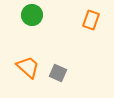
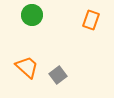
orange trapezoid: moved 1 px left
gray square: moved 2 px down; rotated 30 degrees clockwise
